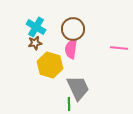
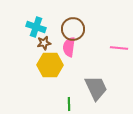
cyan cross: rotated 12 degrees counterclockwise
brown star: moved 9 px right
pink semicircle: moved 2 px left, 2 px up
yellow hexagon: rotated 15 degrees counterclockwise
gray trapezoid: moved 18 px right
